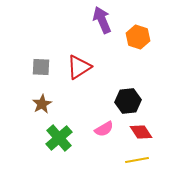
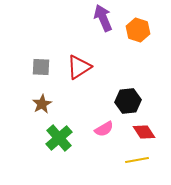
purple arrow: moved 1 px right, 2 px up
orange hexagon: moved 7 px up
red diamond: moved 3 px right
